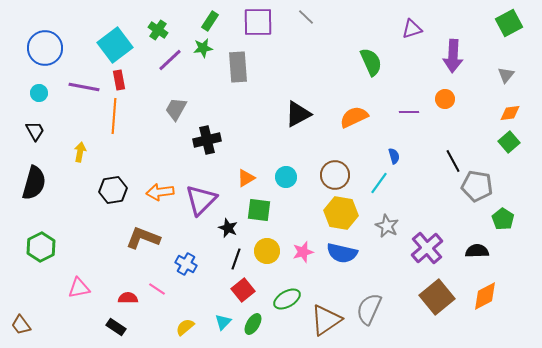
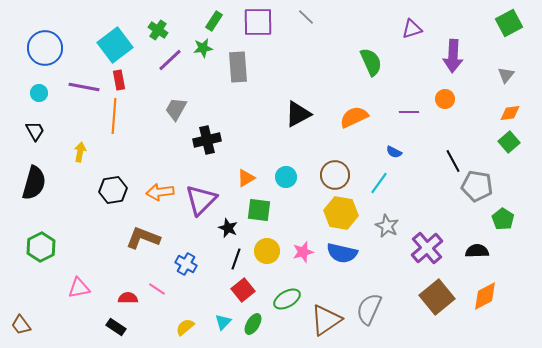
green rectangle at (210, 21): moved 4 px right
blue semicircle at (394, 156): moved 4 px up; rotated 133 degrees clockwise
